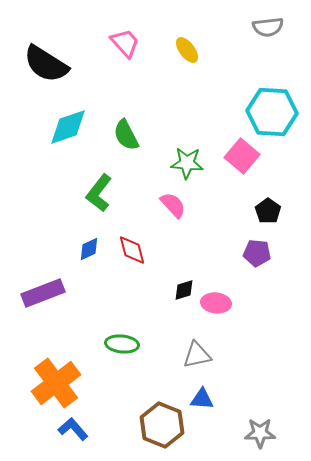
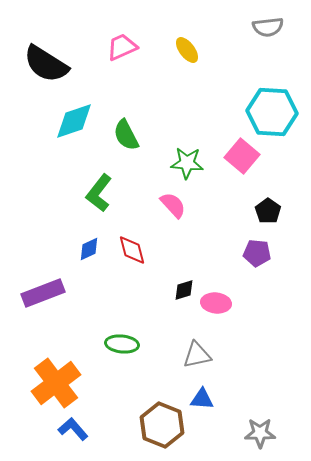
pink trapezoid: moved 3 px left, 4 px down; rotated 72 degrees counterclockwise
cyan diamond: moved 6 px right, 6 px up
